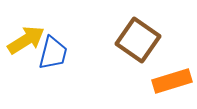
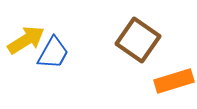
blue trapezoid: rotated 15 degrees clockwise
orange rectangle: moved 2 px right
